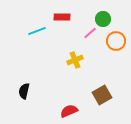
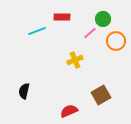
brown square: moved 1 px left
